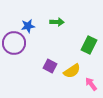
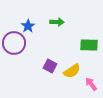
blue star: rotated 24 degrees counterclockwise
green rectangle: rotated 66 degrees clockwise
